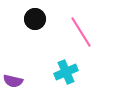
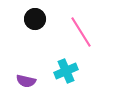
cyan cross: moved 1 px up
purple semicircle: moved 13 px right
